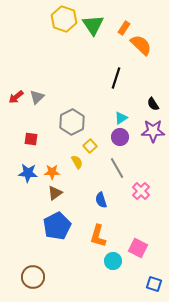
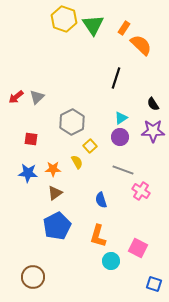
gray line: moved 6 px right, 2 px down; rotated 40 degrees counterclockwise
orange star: moved 1 px right, 3 px up
pink cross: rotated 12 degrees counterclockwise
cyan circle: moved 2 px left
